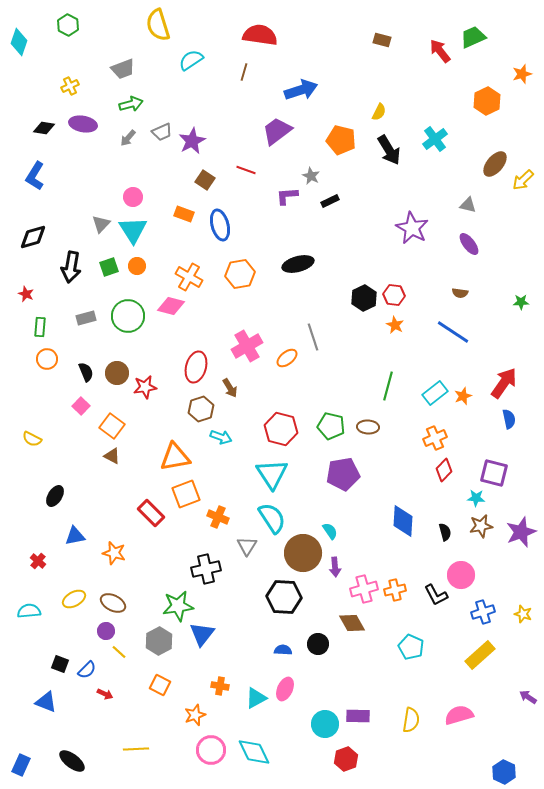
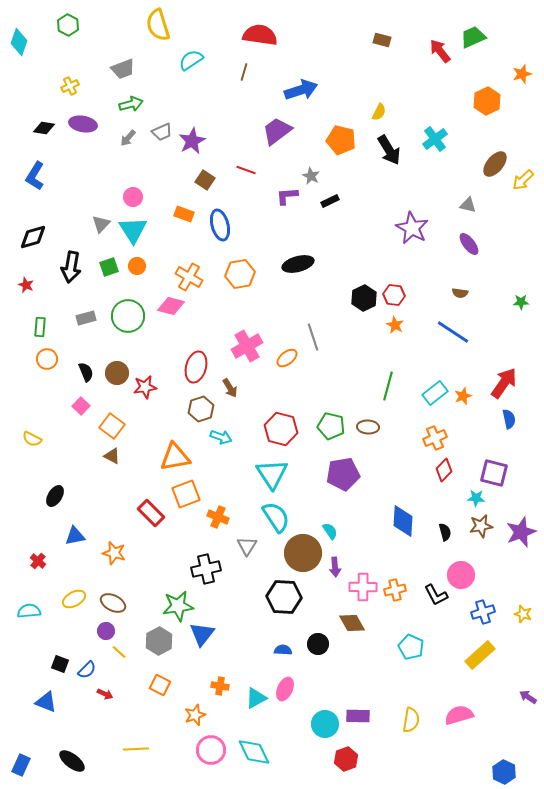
red star at (26, 294): moved 9 px up
cyan semicircle at (272, 518): moved 4 px right, 1 px up
pink cross at (364, 589): moved 1 px left, 2 px up; rotated 16 degrees clockwise
